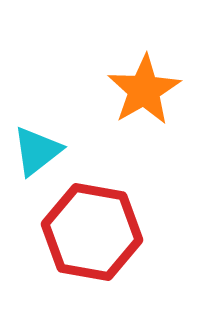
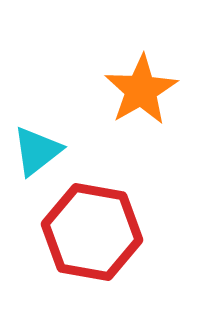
orange star: moved 3 px left
